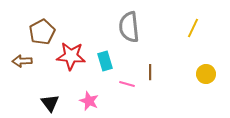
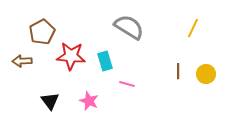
gray semicircle: rotated 128 degrees clockwise
brown line: moved 28 px right, 1 px up
black triangle: moved 2 px up
